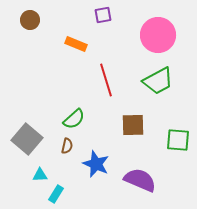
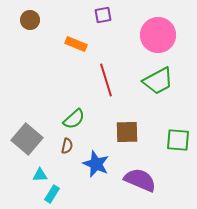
brown square: moved 6 px left, 7 px down
cyan rectangle: moved 4 px left
